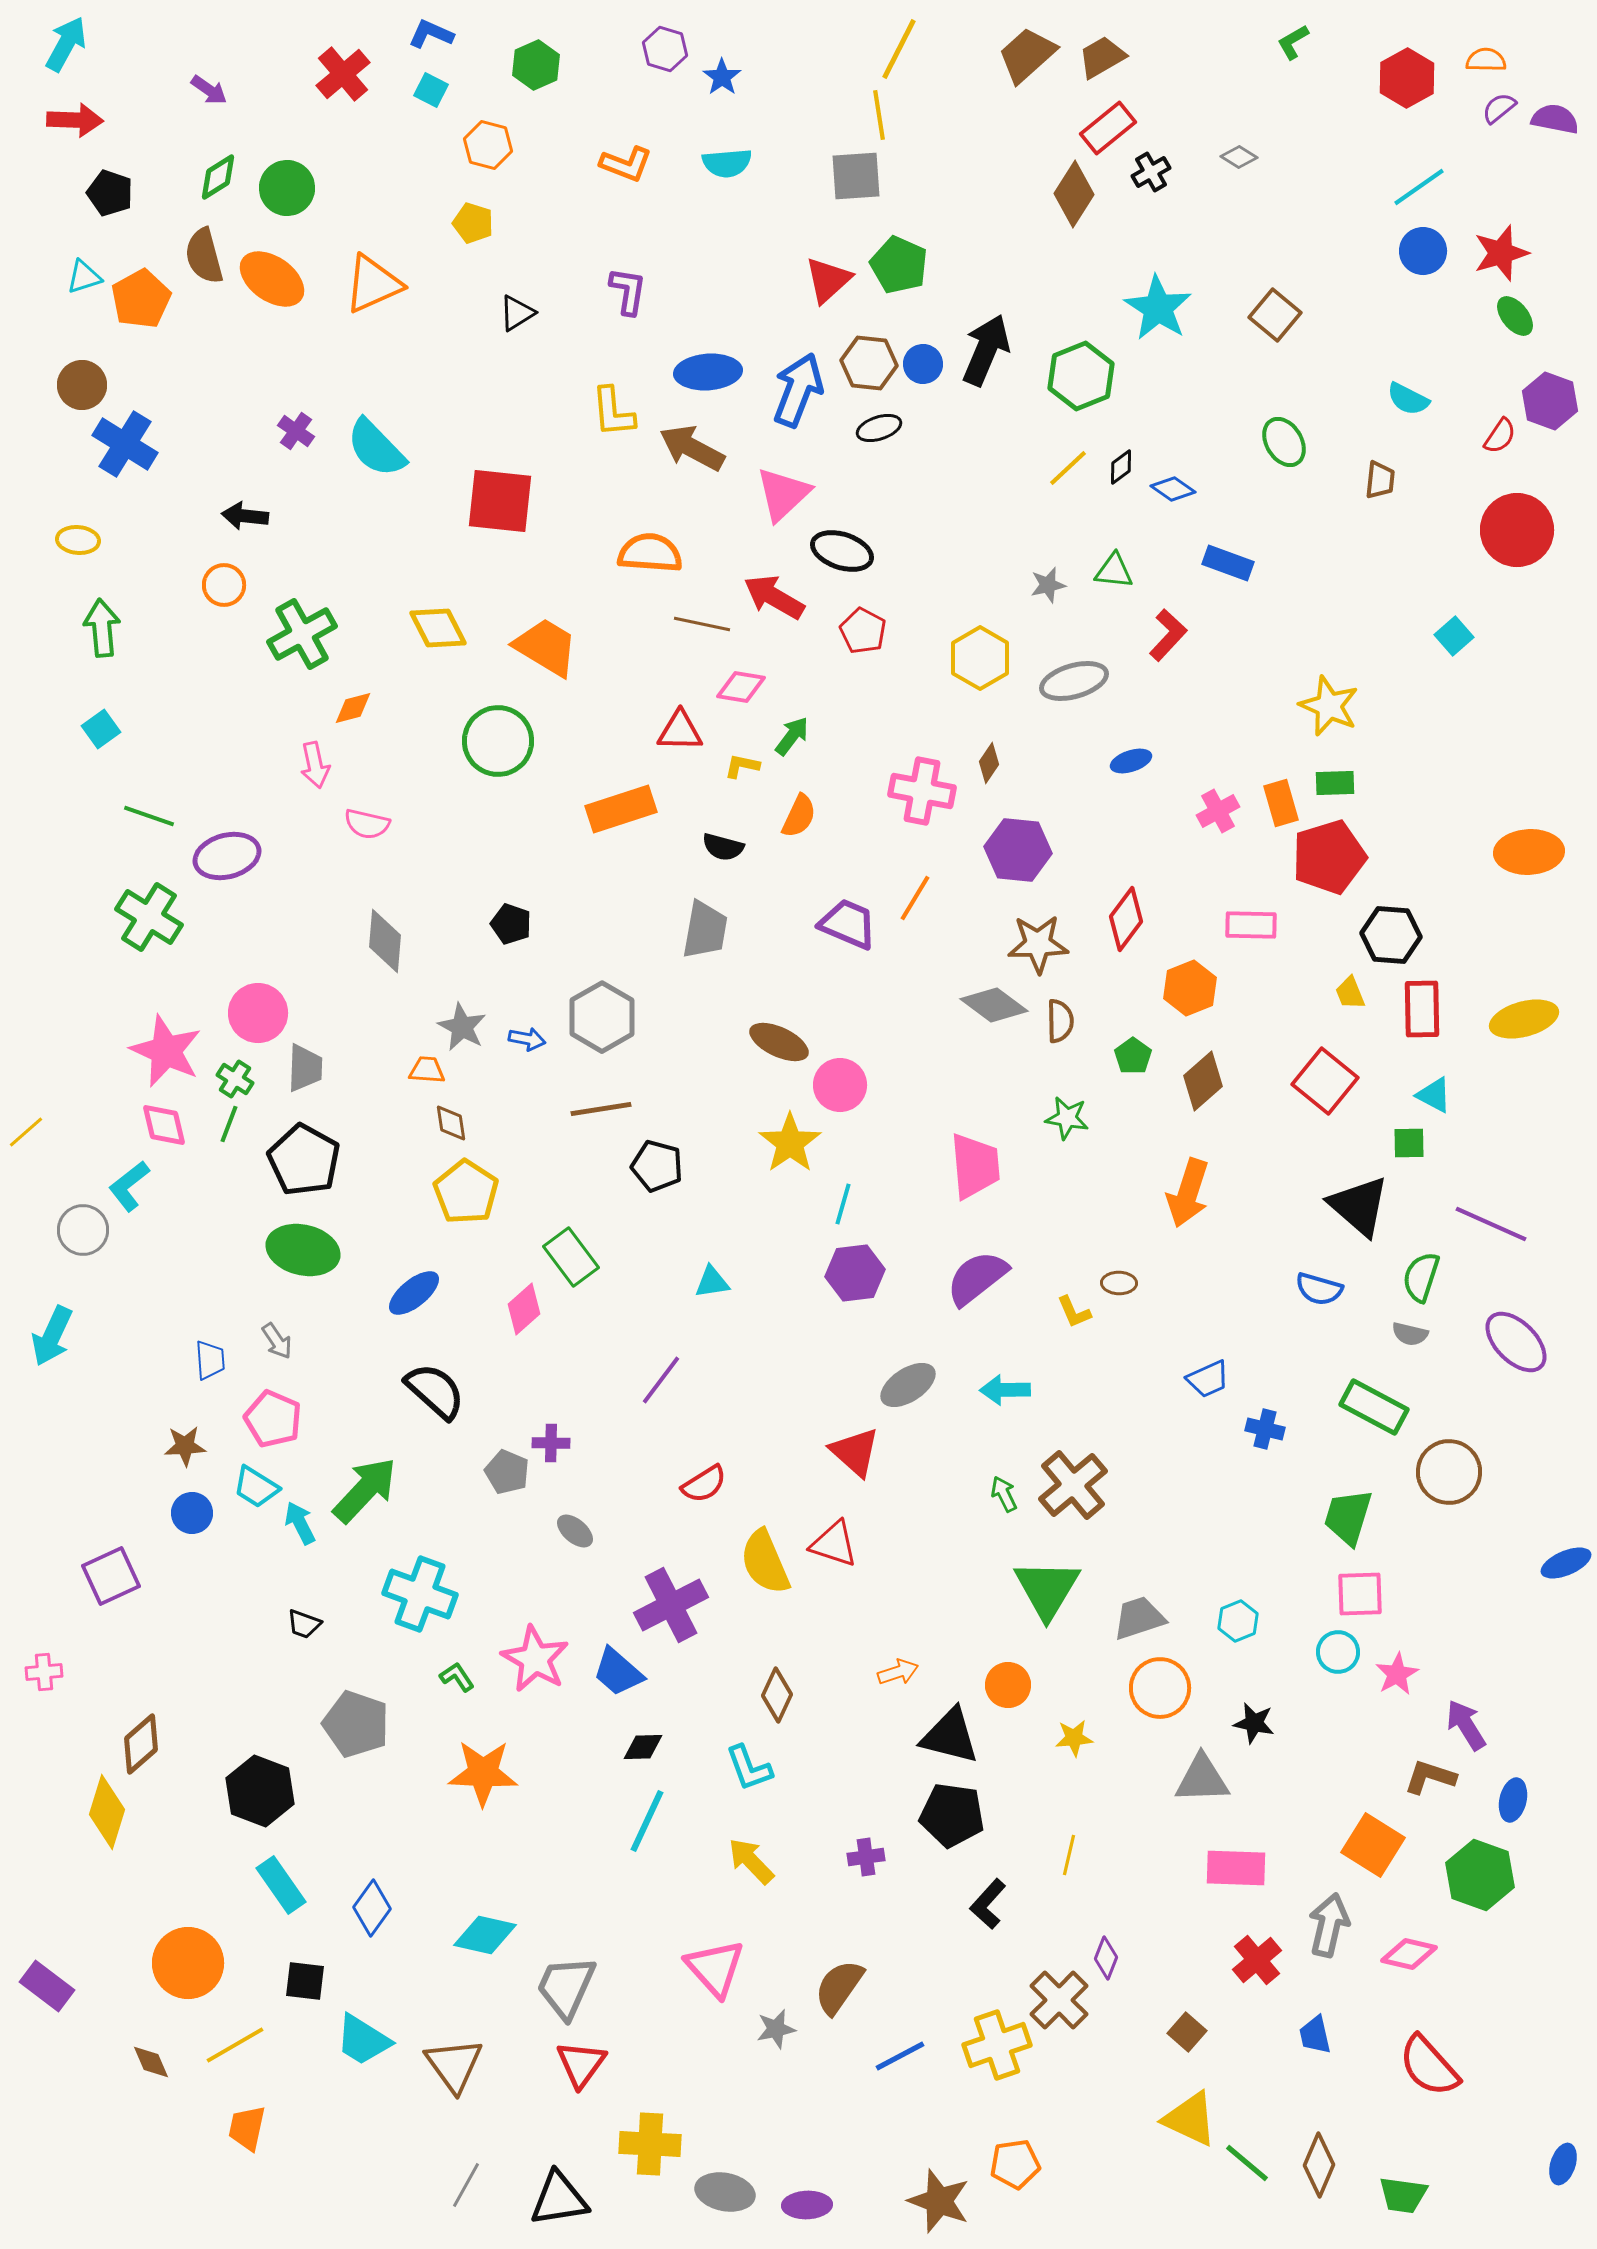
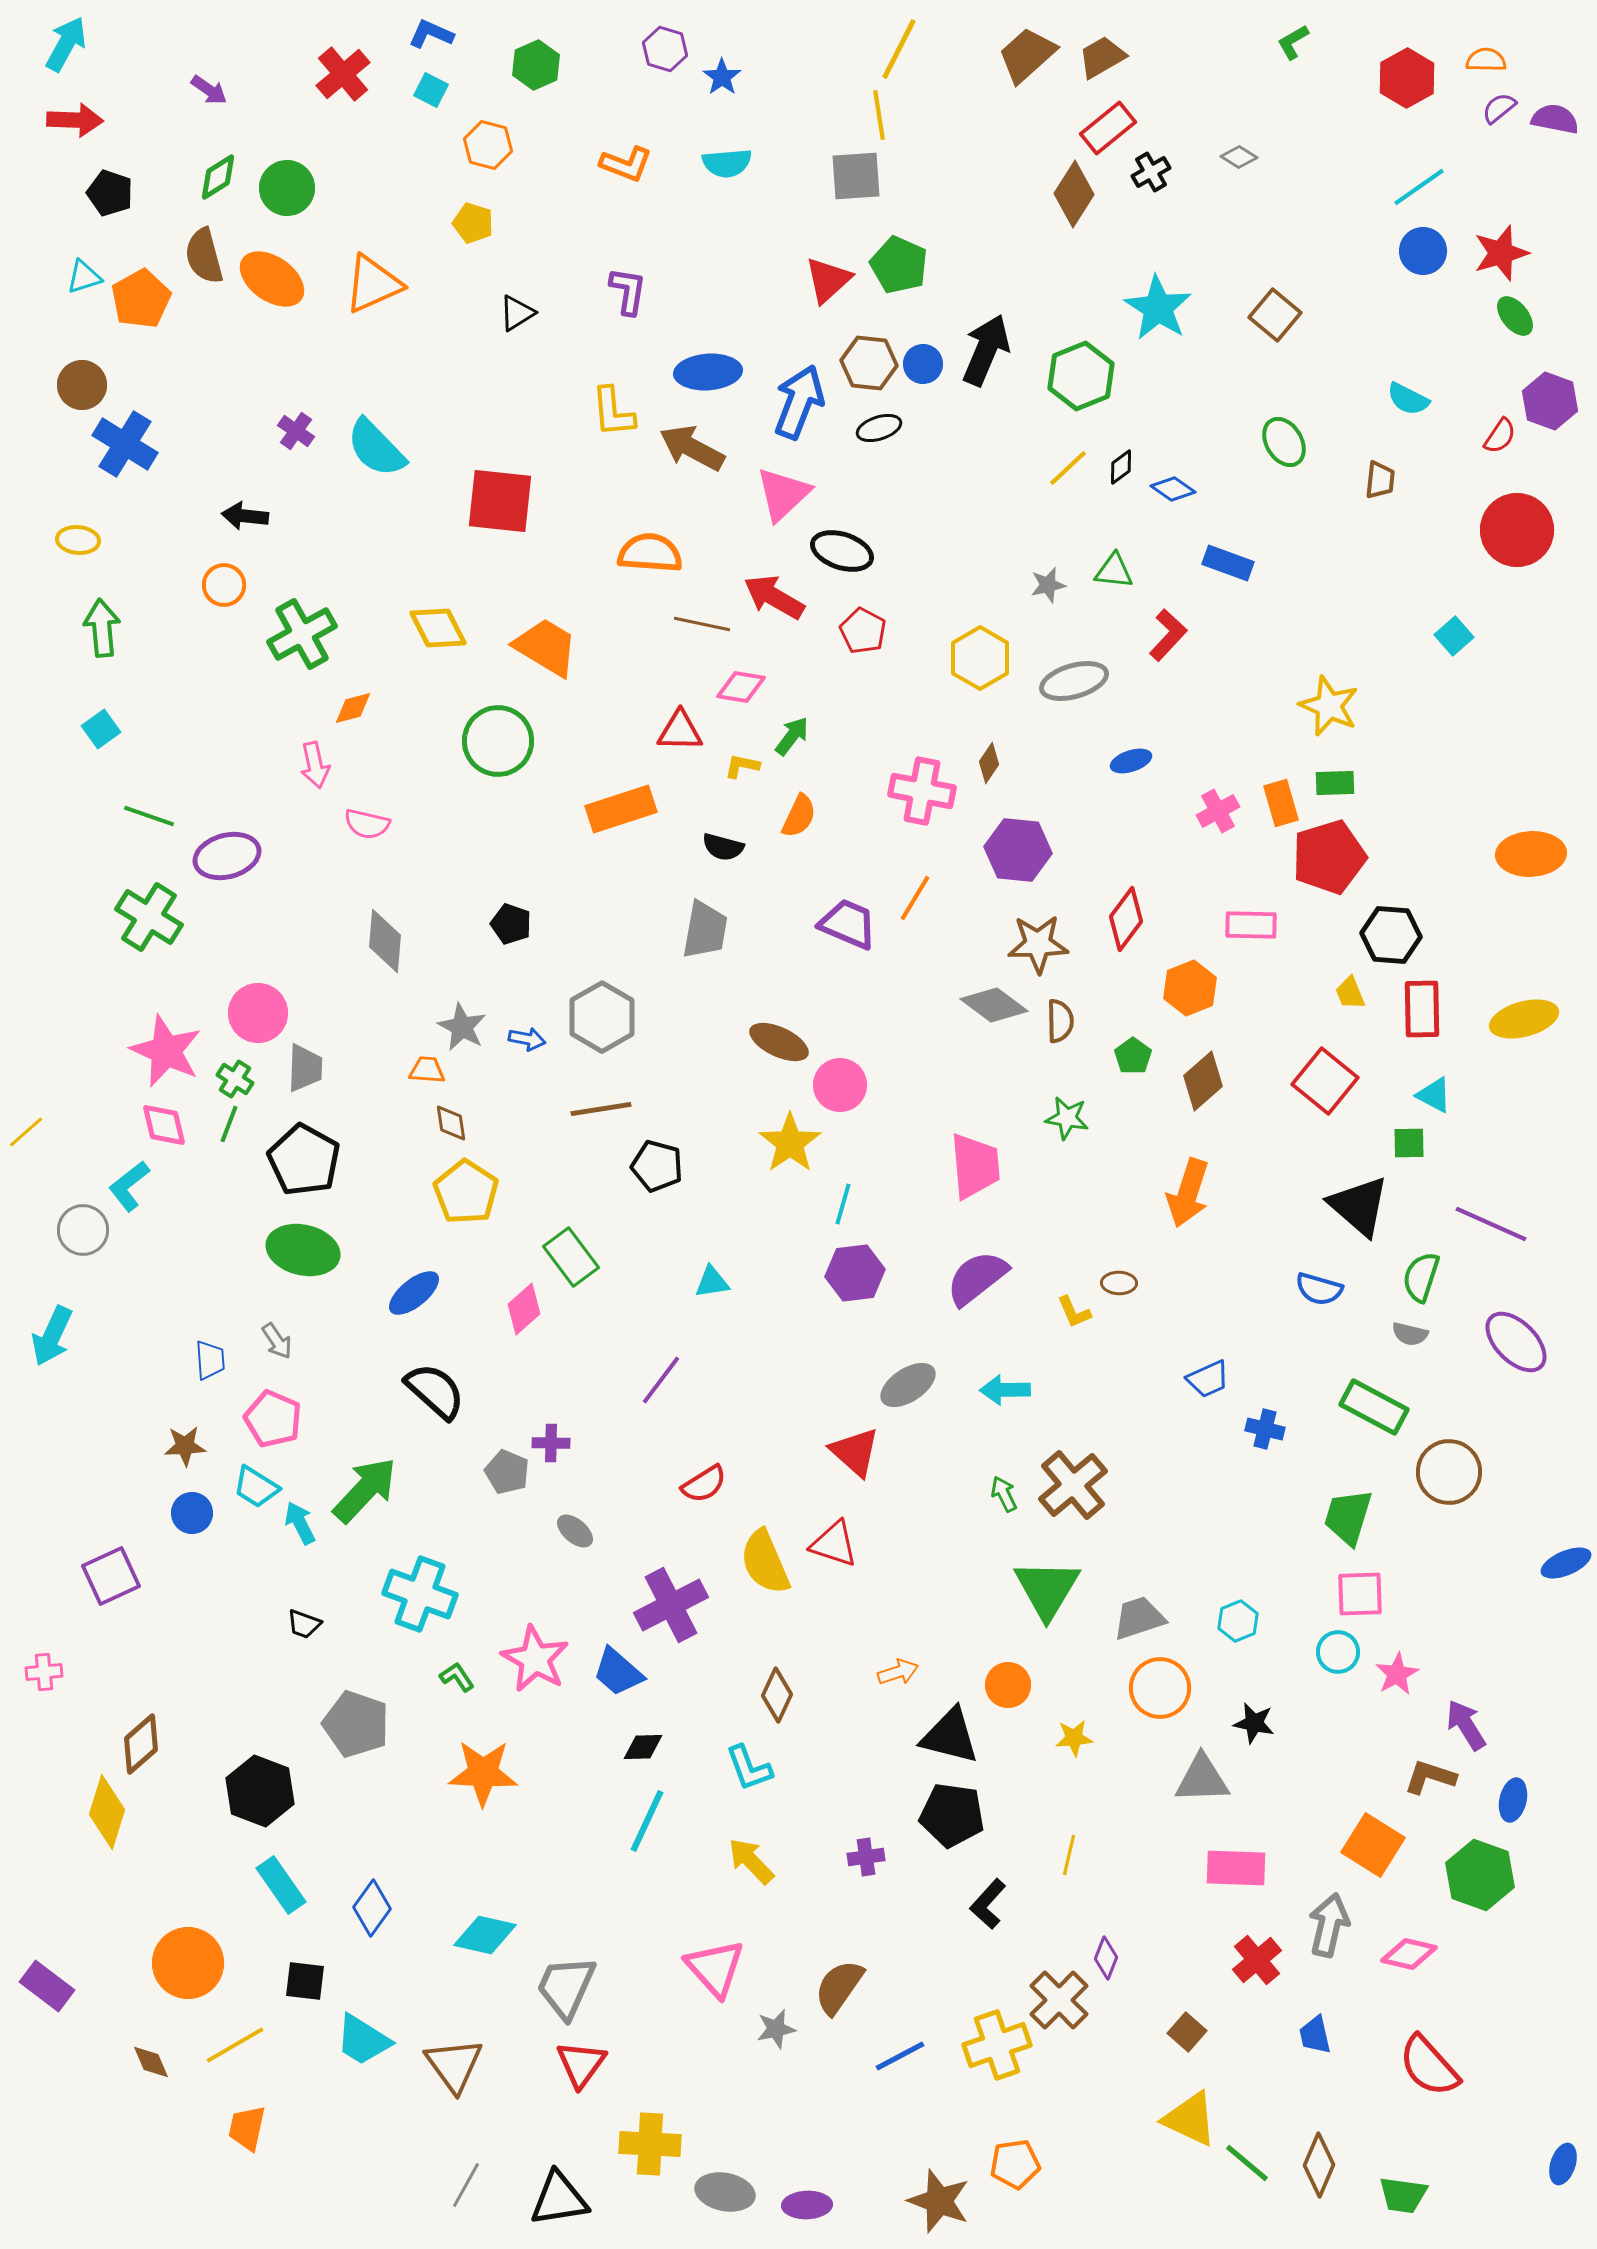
blue arrow at (798, 390): moved 1 px right, 12 px down
orange ellipse at (1529, 852): moved 2 px right, 2 px down
